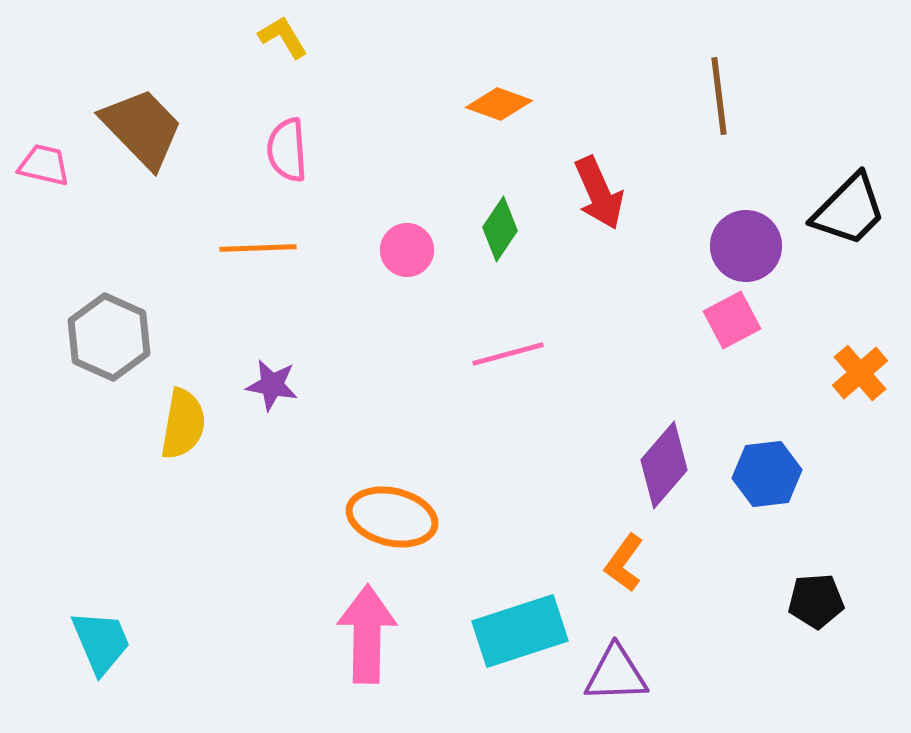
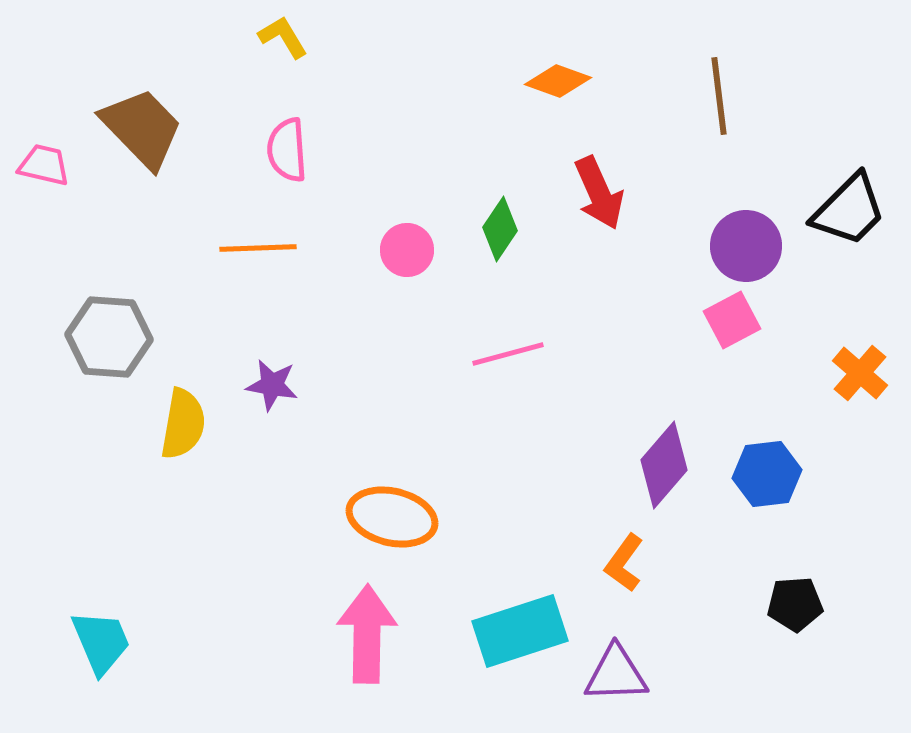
orange diamond: moved 59 px right, 23 px up
gray hexagon: rotated 20 degrees counterclockwise
orange cross: rotated 8 degrees counterclockwise
black pentagon: moved 21 px left, 3 px down
